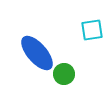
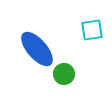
blue ellipse: moved 4 px up
